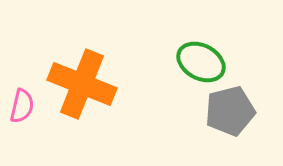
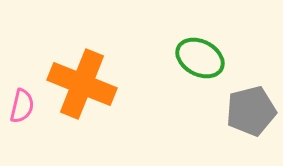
green ellipse: moved 1 px left, 4 px up
gray pentagon: moved 21 px right
